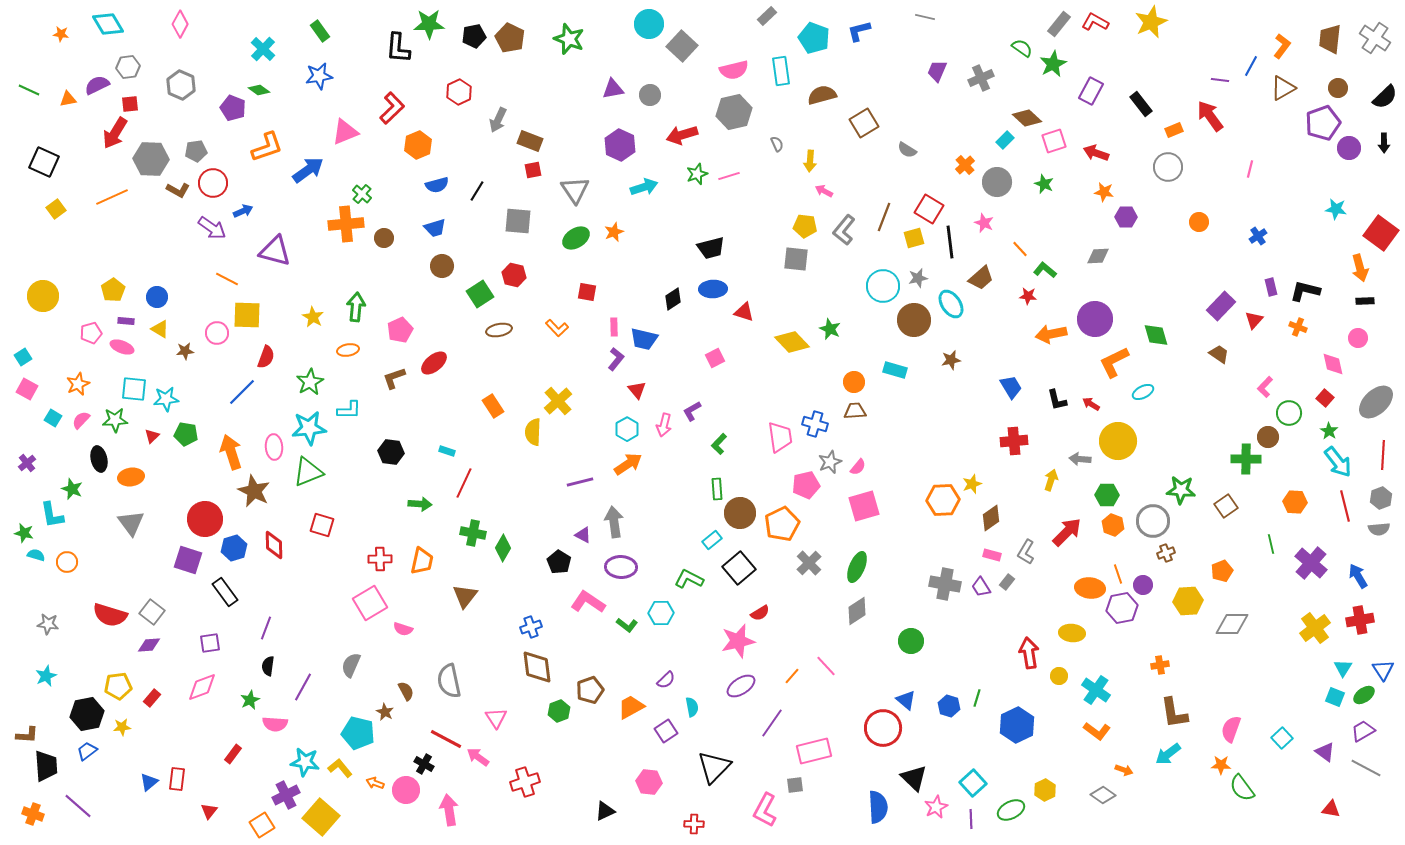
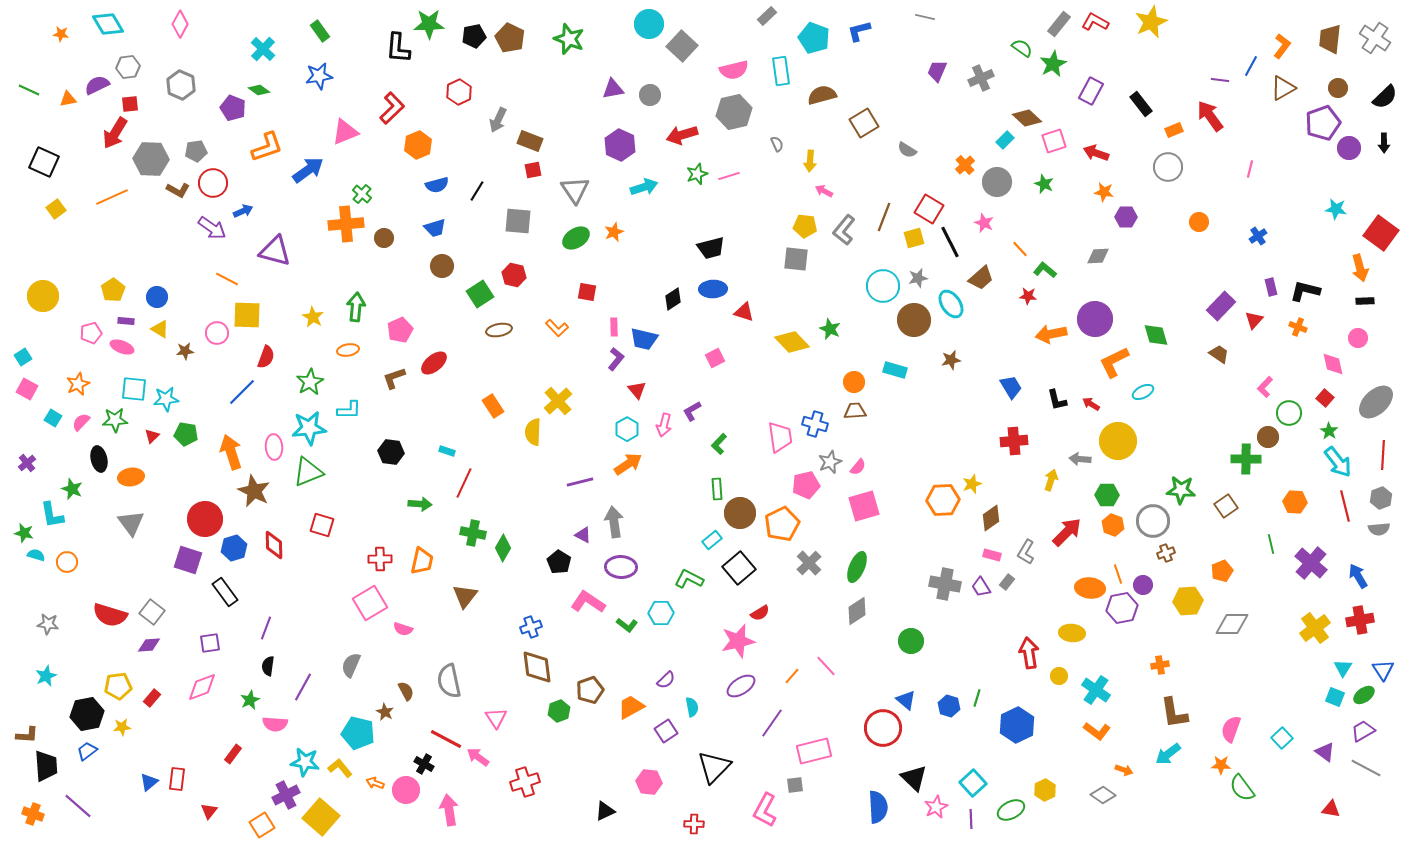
black line at (950, 242): rotated 20 degrees counterclockwise
pink semicircle at (81, 420): moved 2 px down
